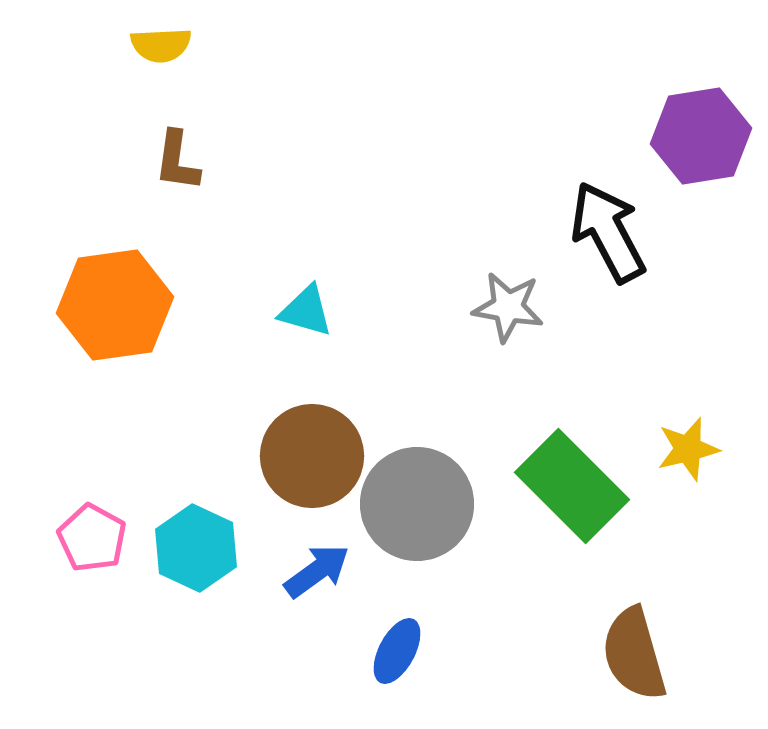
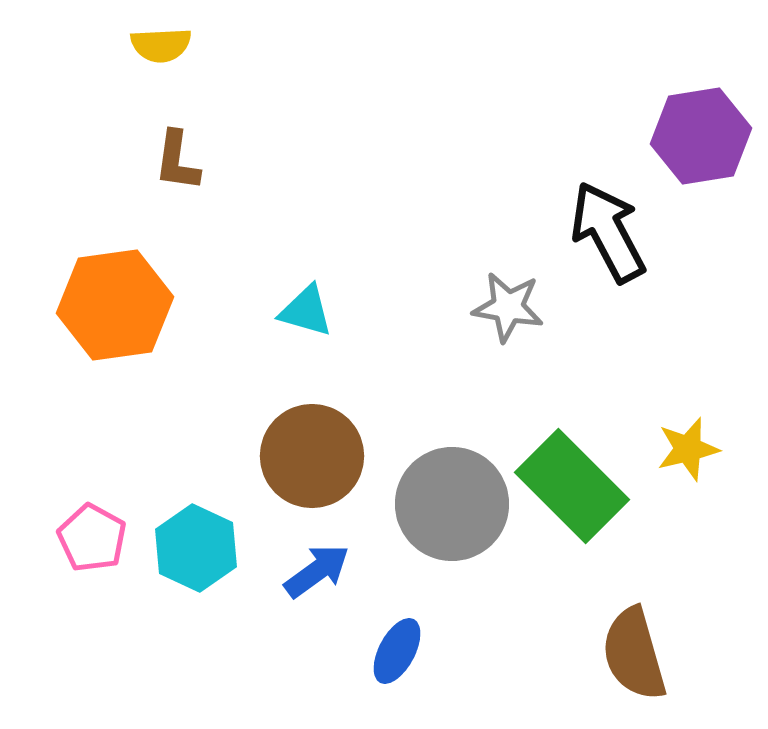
gray circle: moved 35 px right
